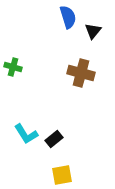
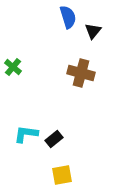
green cross: rotated 24 degrees clockwise
cyan L-shape: rotated 130 degrees clockwise
